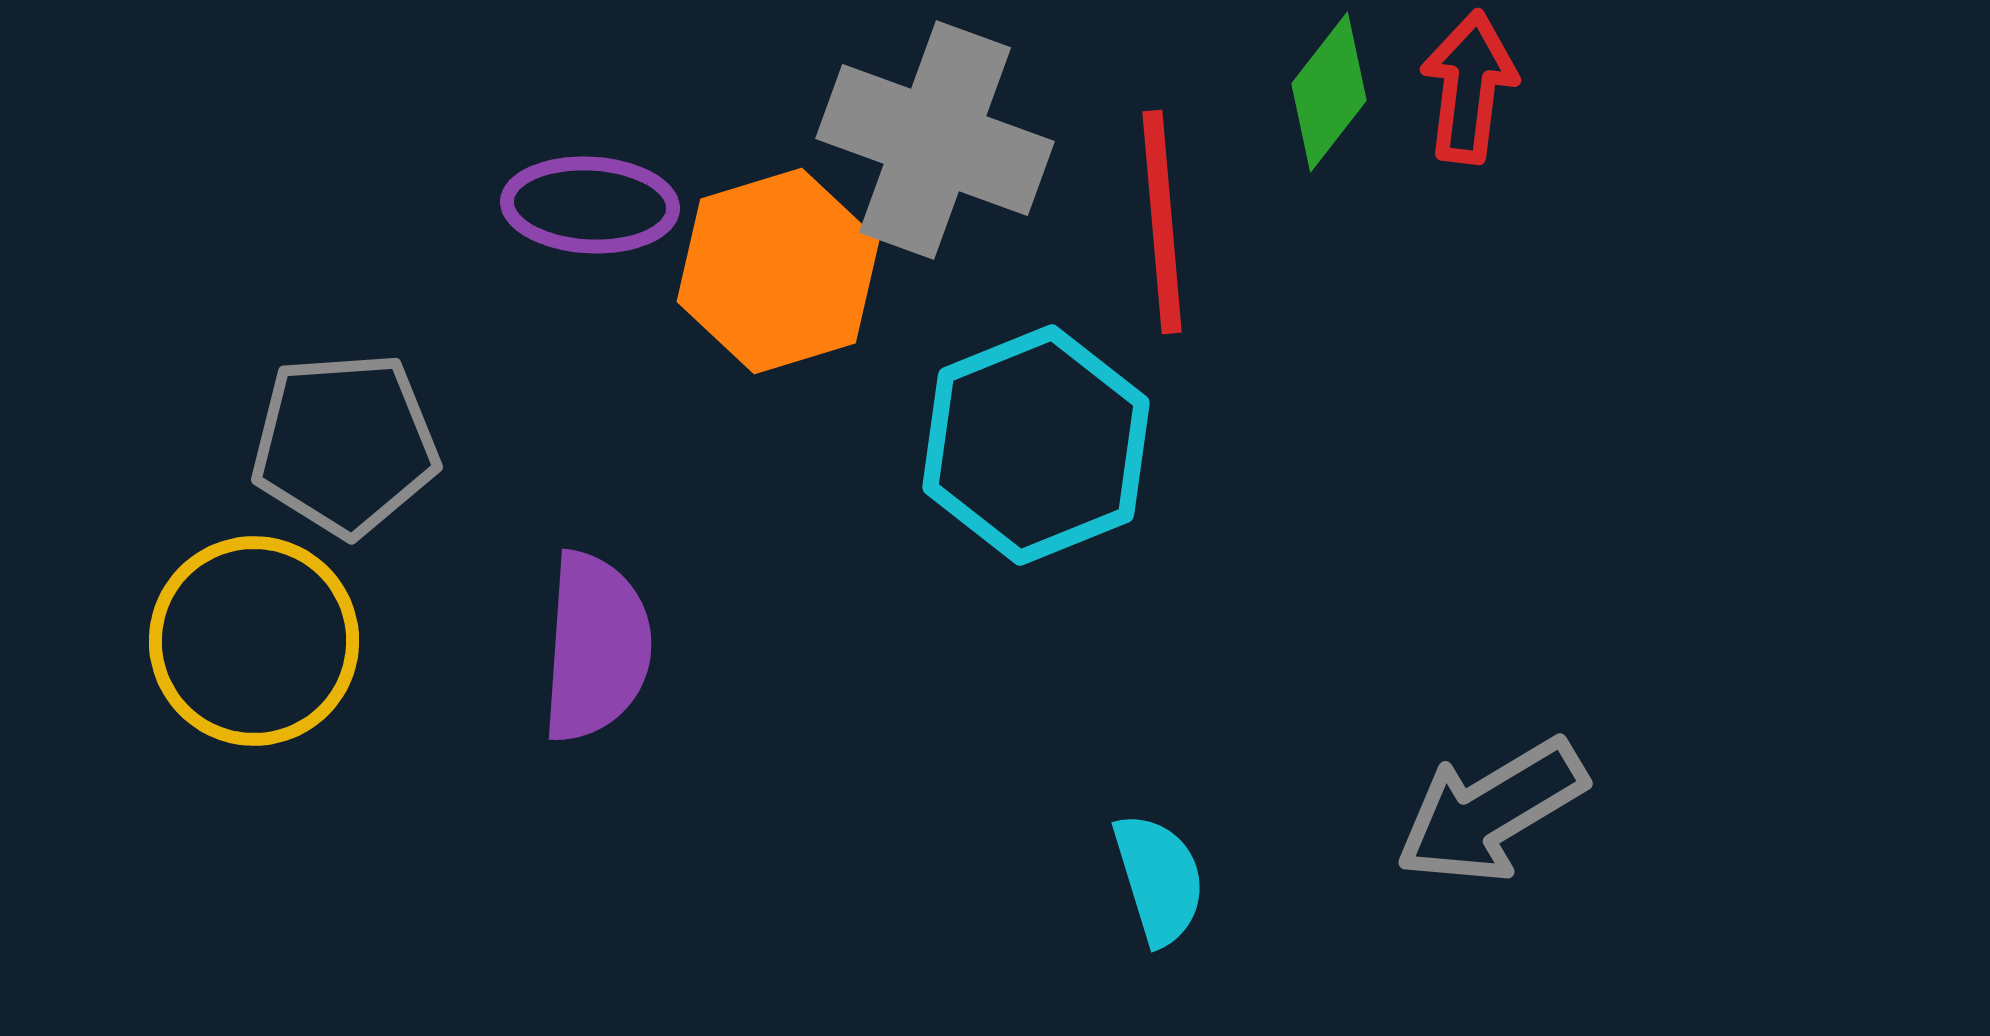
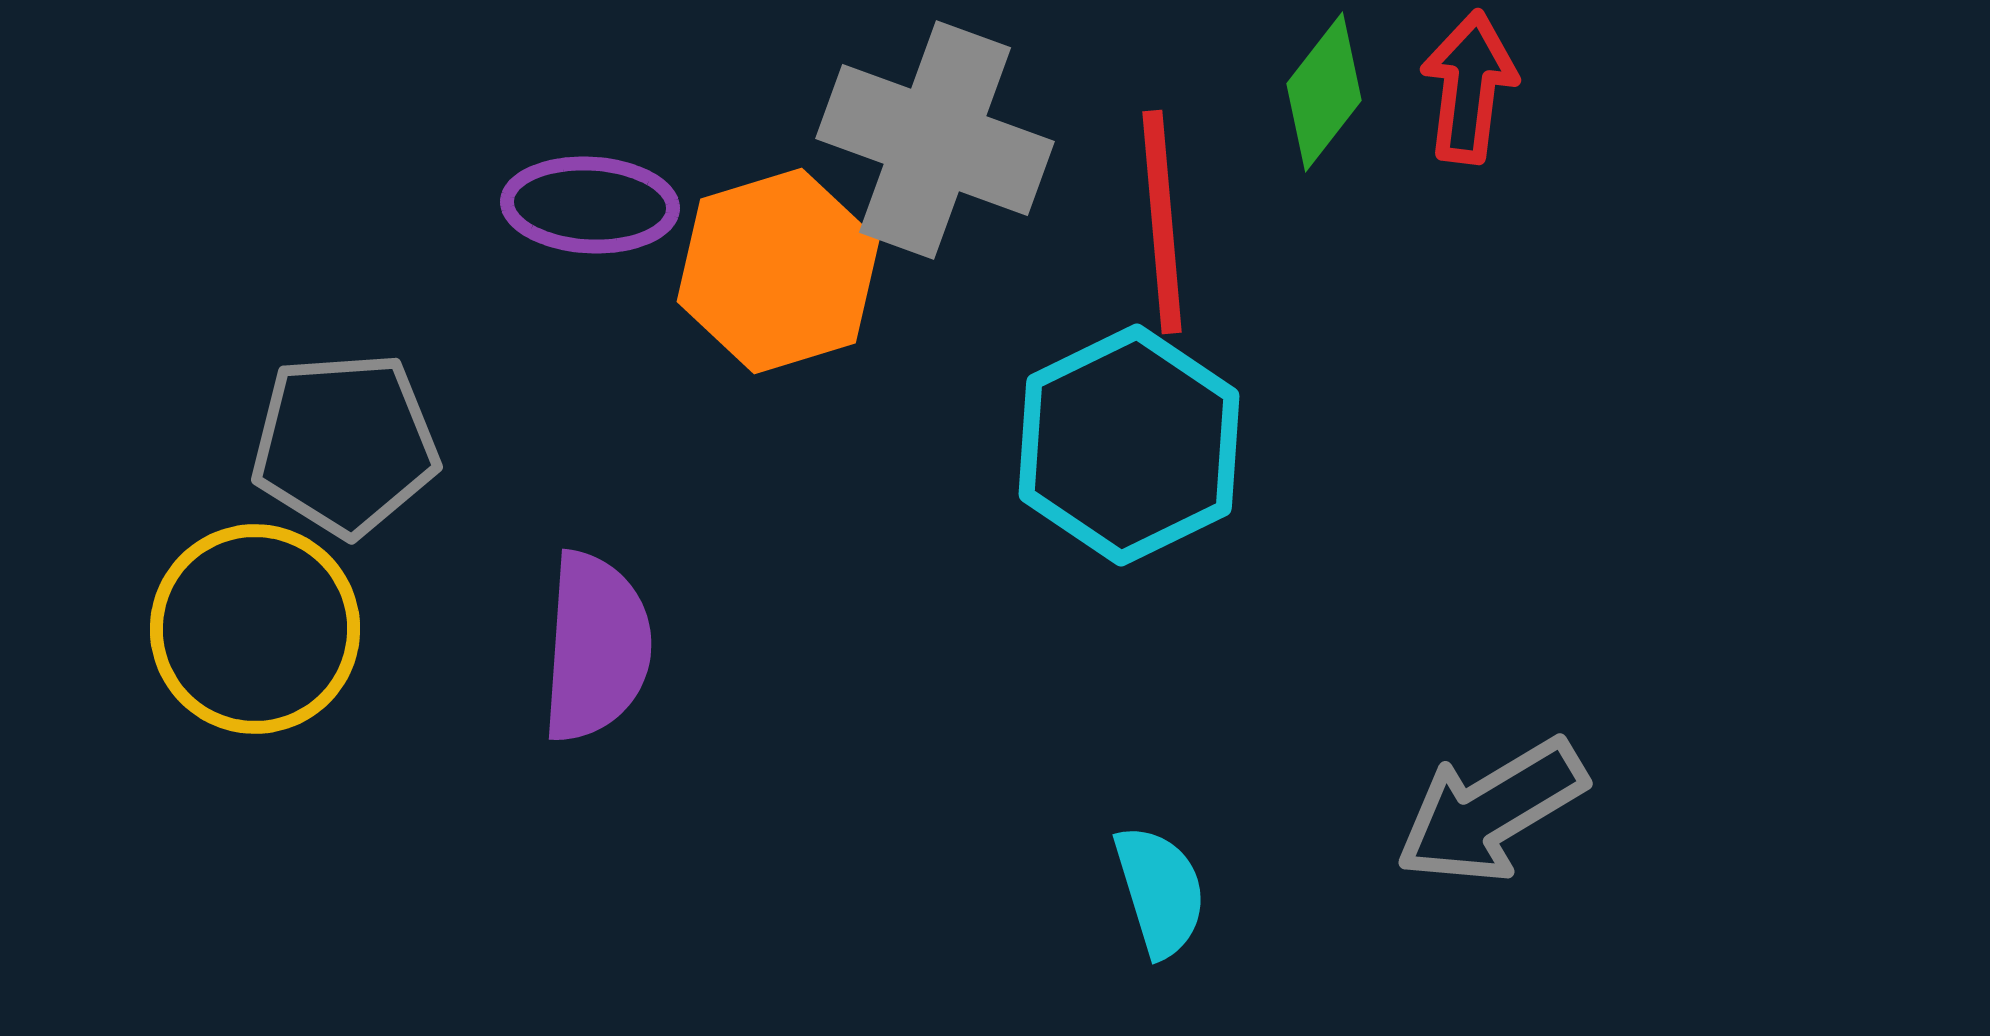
green diamond: moved 5 px left
cyan hexagon: moved 93 px right; rotated 4 degrees counterclockwise
yellow circle: moved 1 px right, 12 px up
cyan semicircle: moved 1 px right, 12 px down
